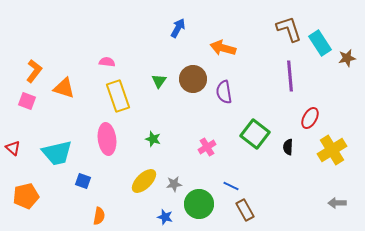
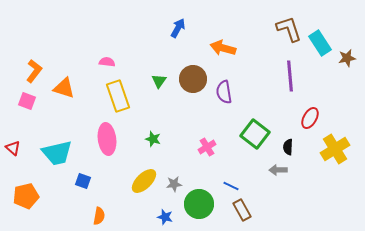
yellow cross: moved 3 px right, 1 px up
gray arrow: moved 59 px left, 33 px up
brown rectangle: moved 3 px left
